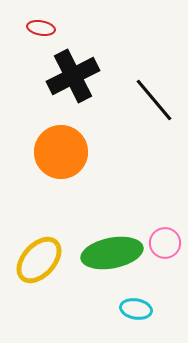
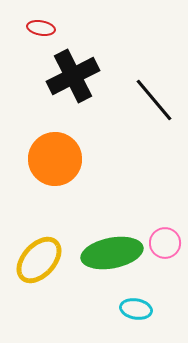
orange circle: moved 6 px left, 7 px down
